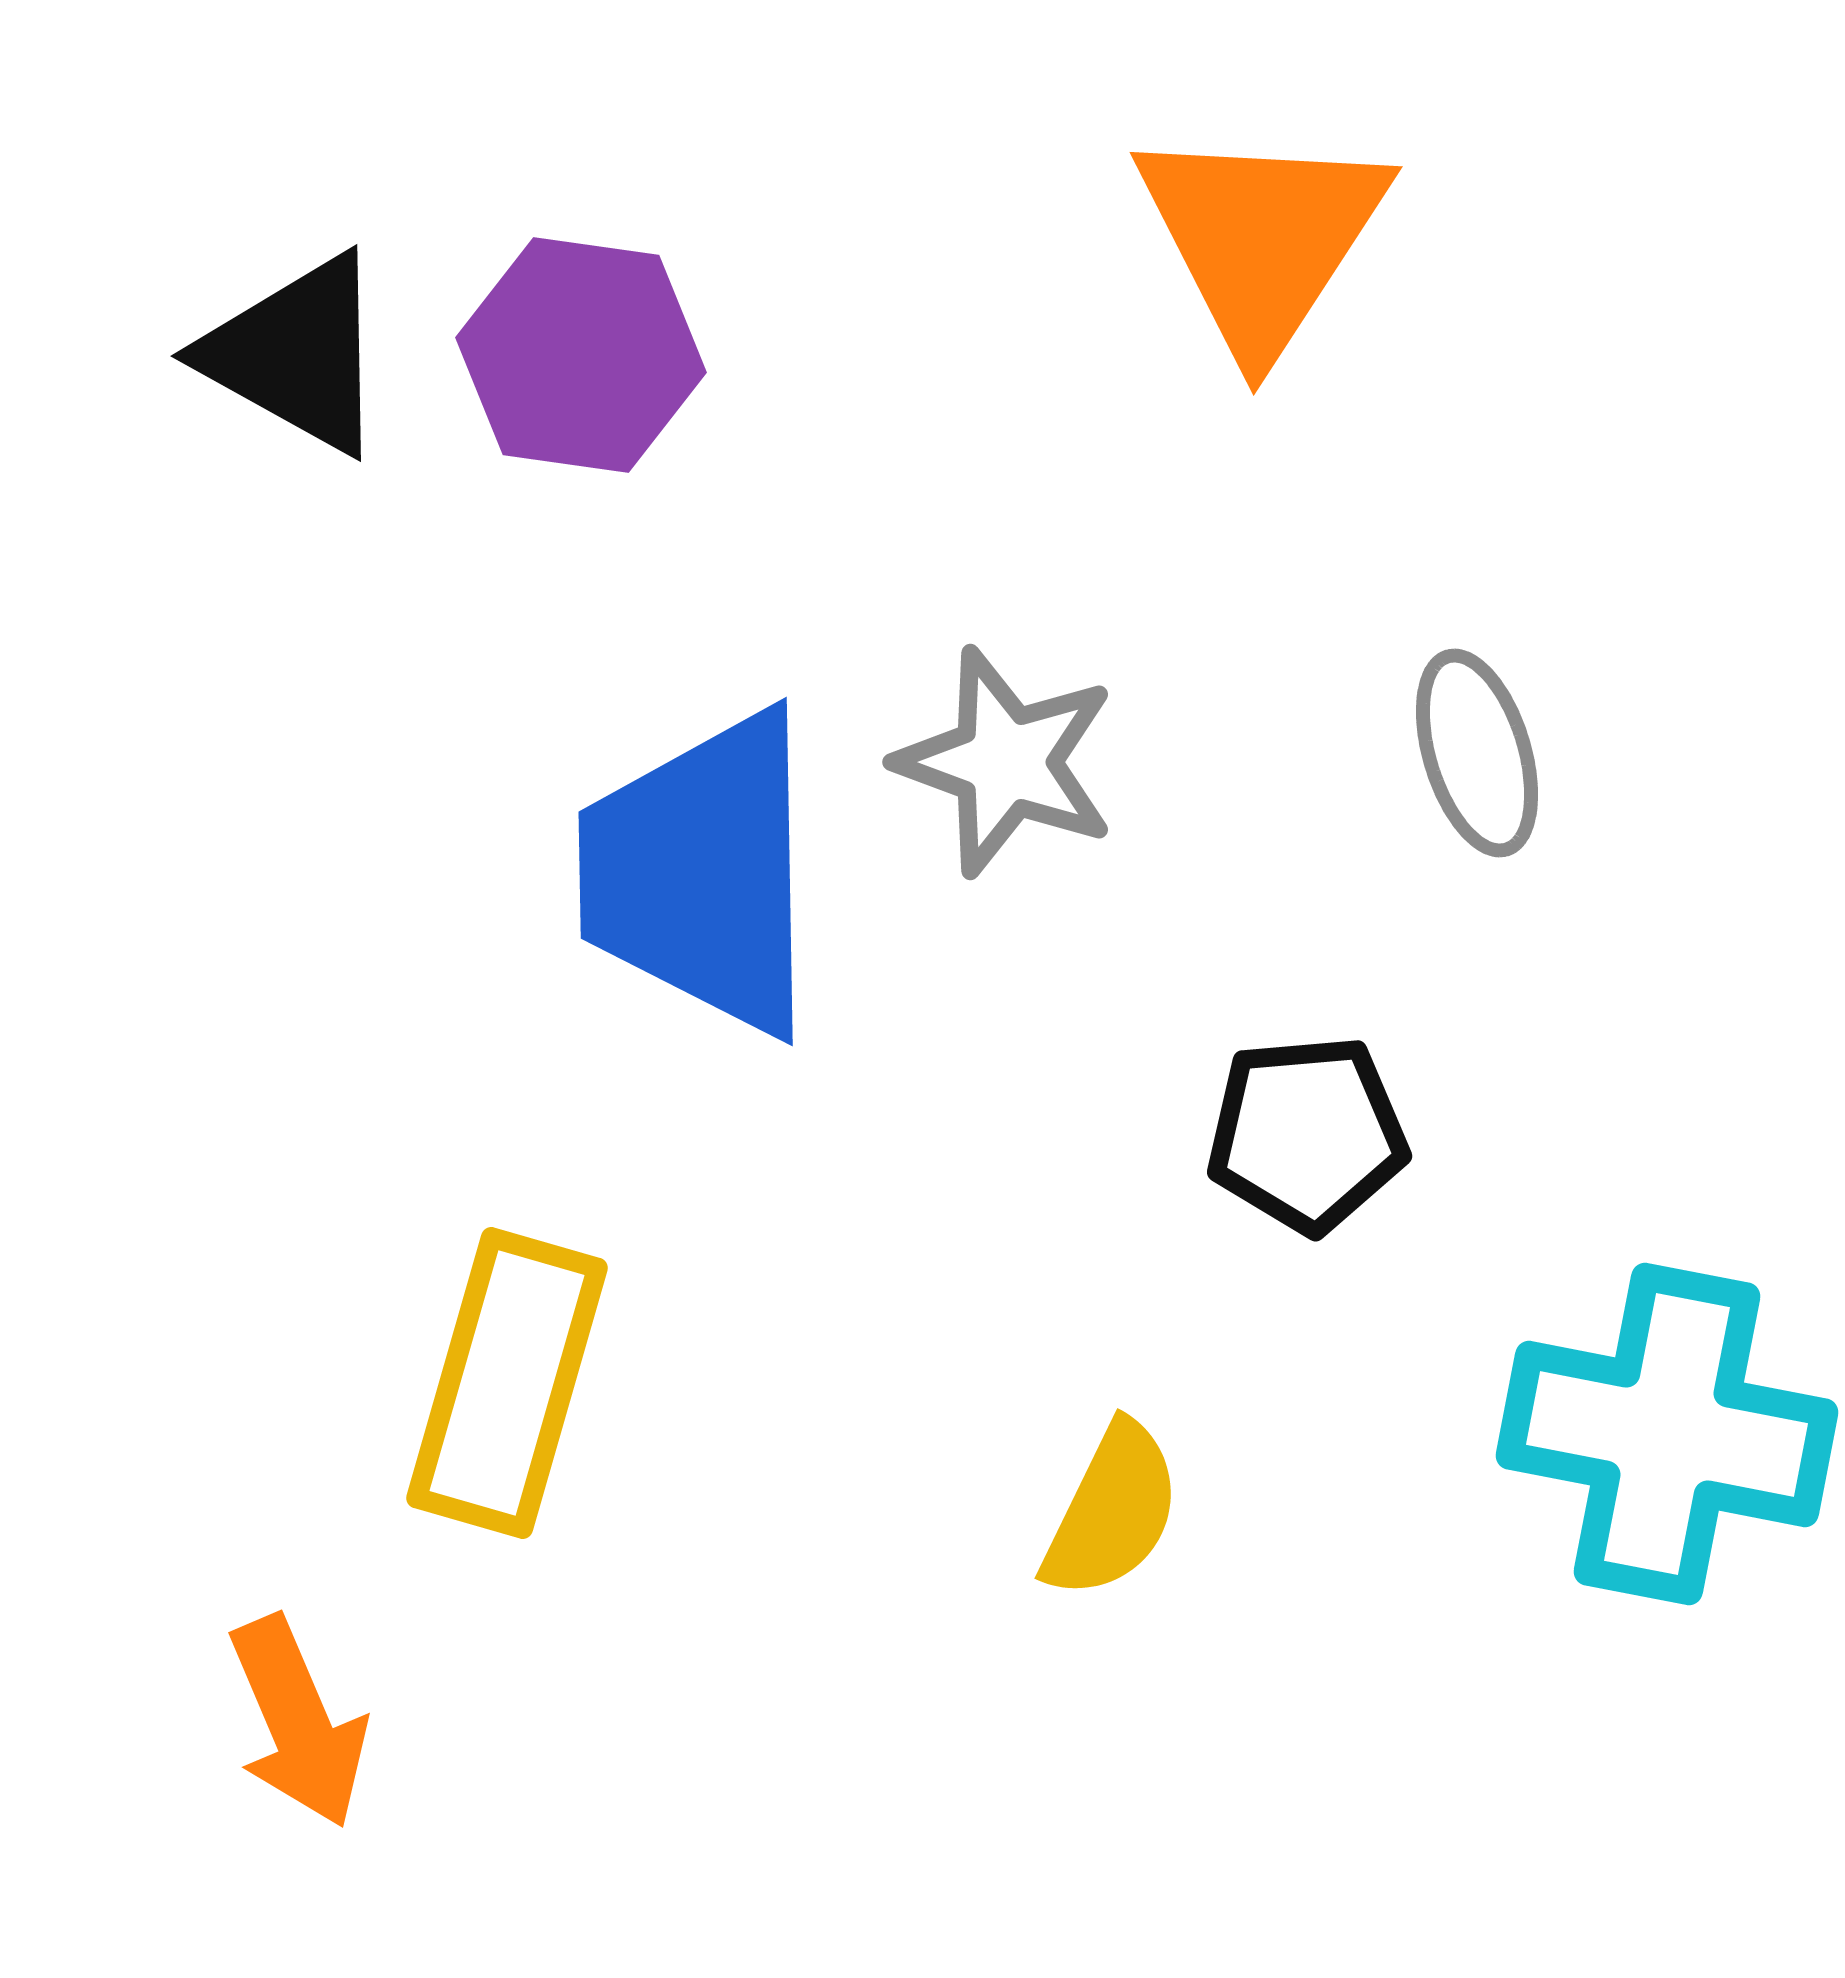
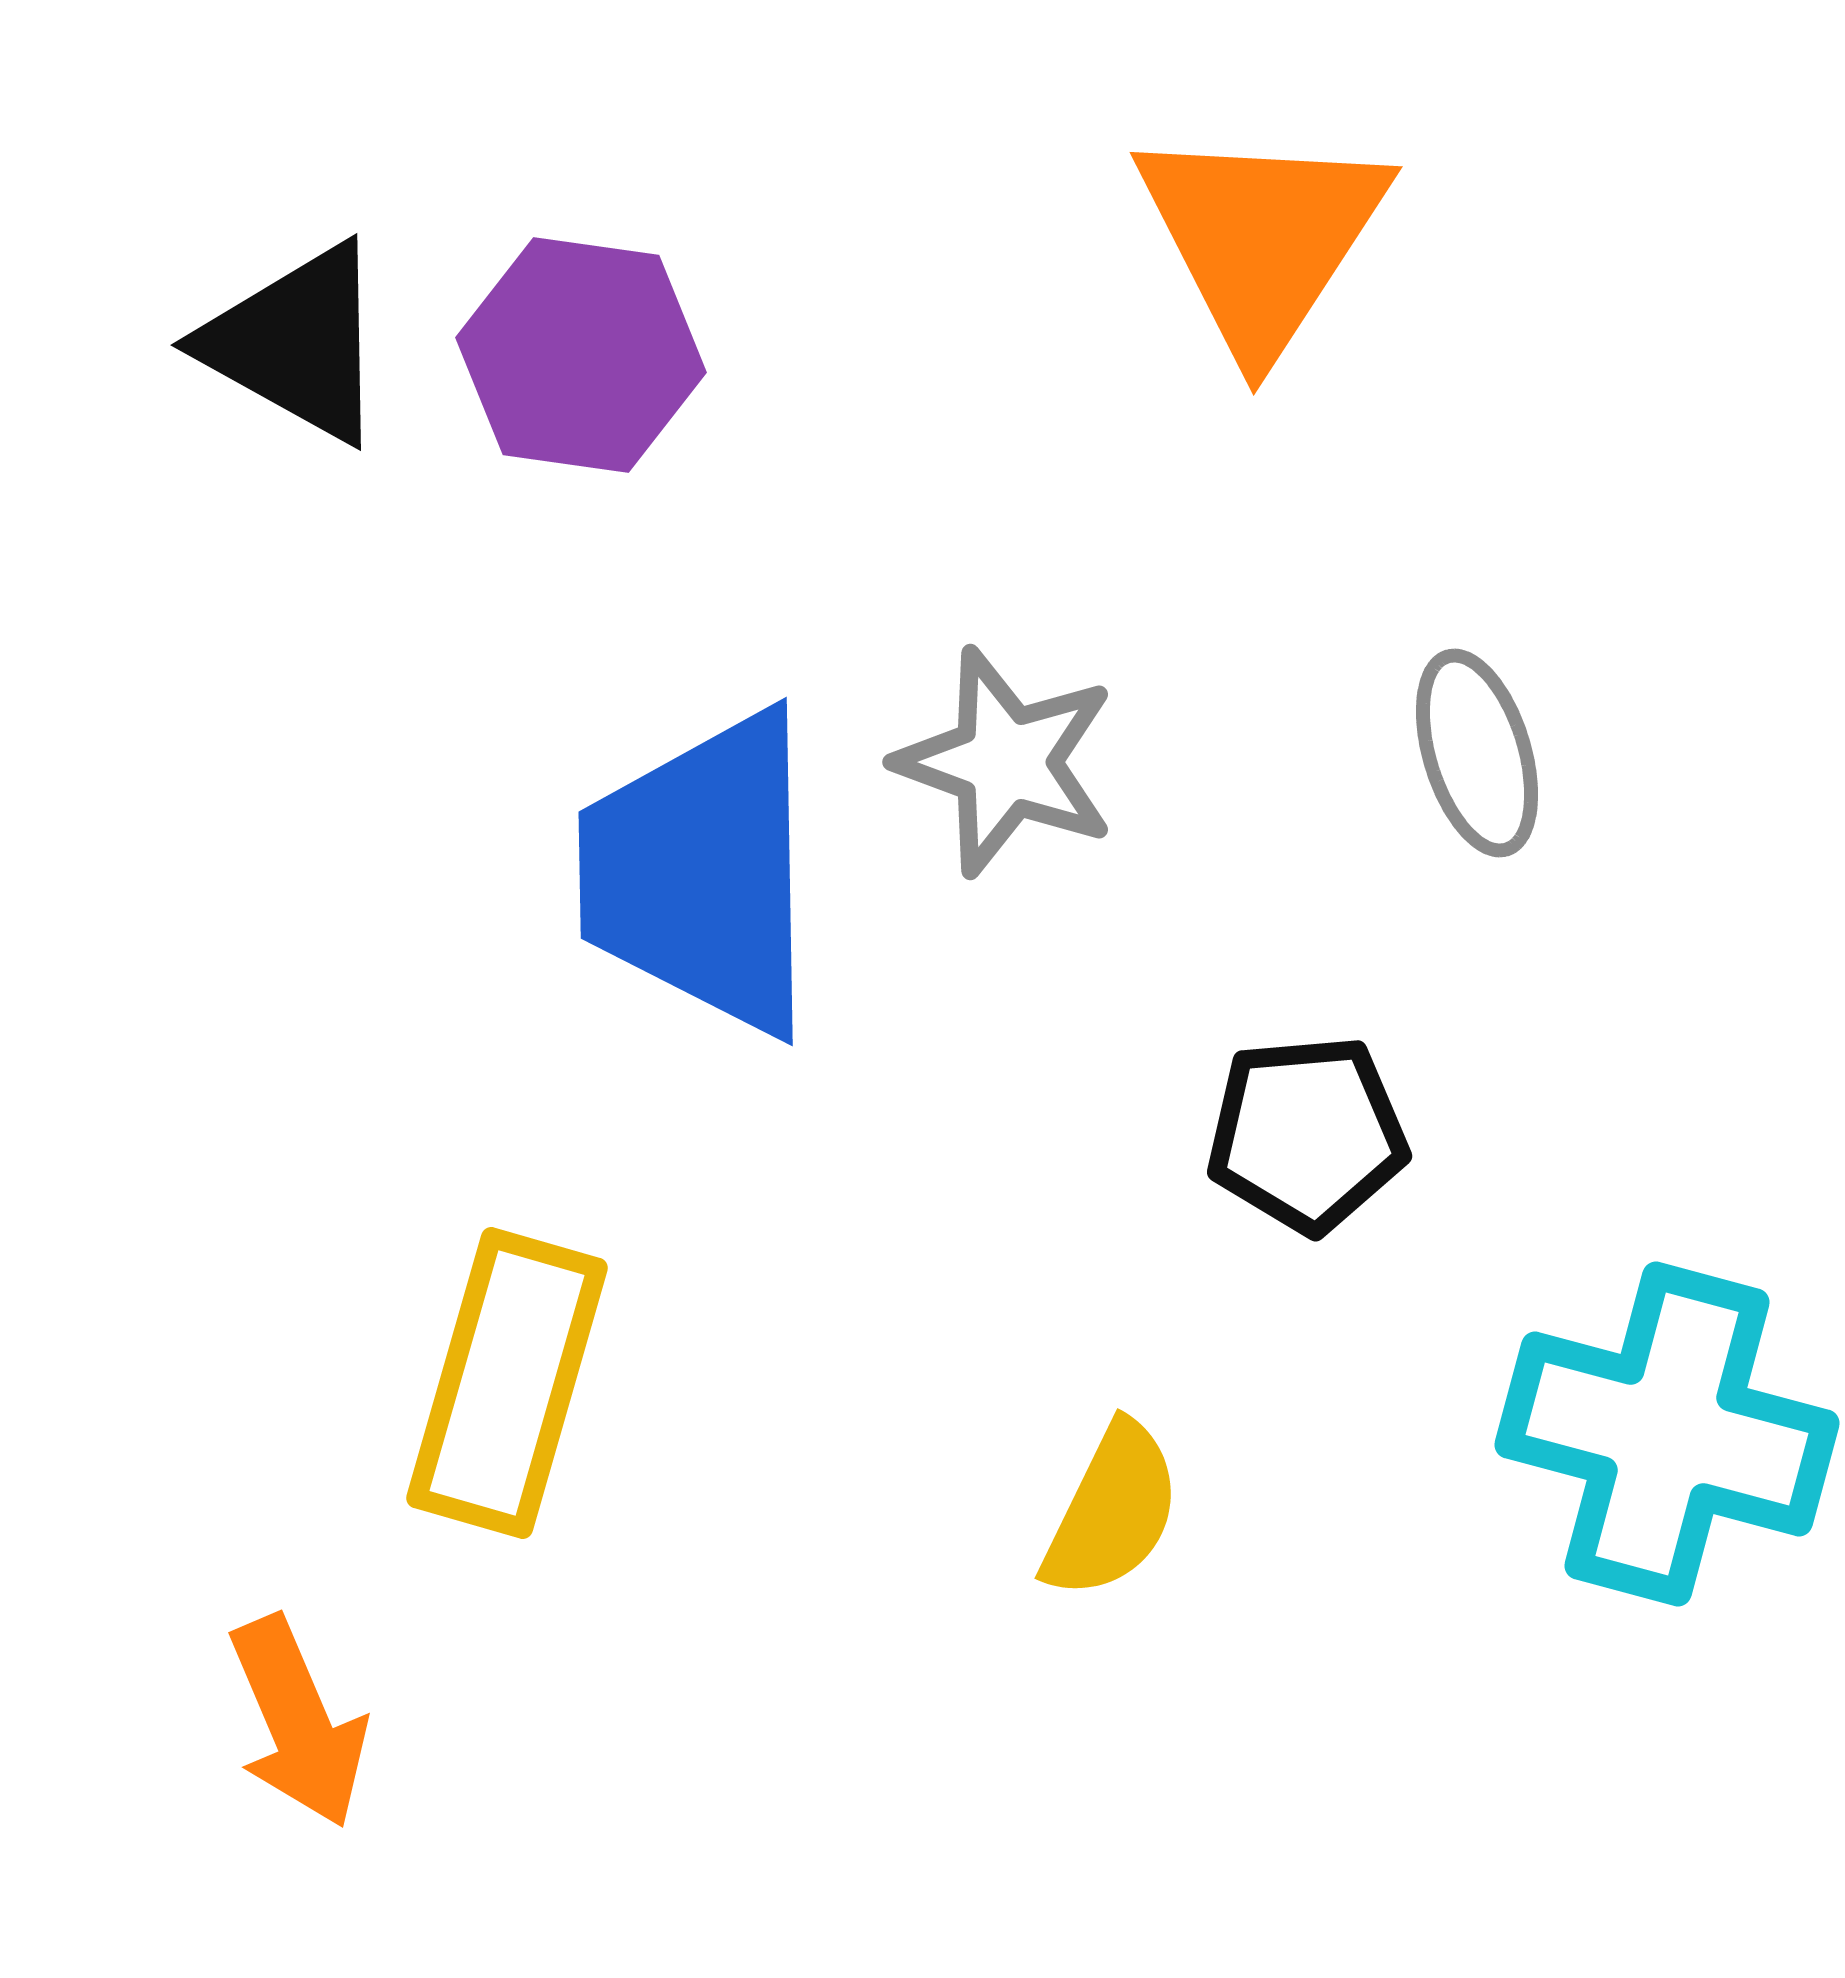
black triangle: moved 11 px up
cyan cross: rotated 4 degrees clockwise
